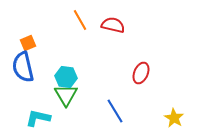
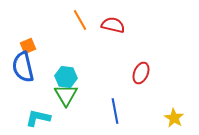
orange square: moved 3 px down
blue line: rotated 20 degrees clockwise
